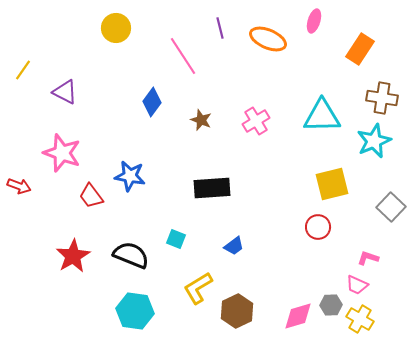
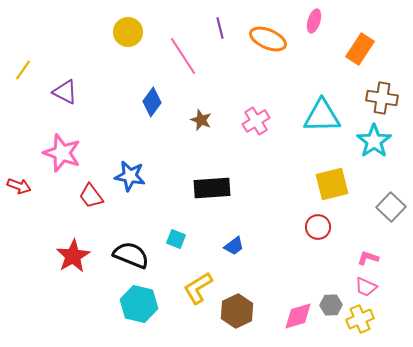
yellow circle: moved 12 px right, 4 px down
cyan star: rotated 12 degrees counterclockwise
pink trapezoid: moved 9 px right, 2 px down
cyan hexagon: moved 4 px right, 7 px up; rotated 6 degrees clockwise
yellow cross: rotated 36 degrees clockwise
